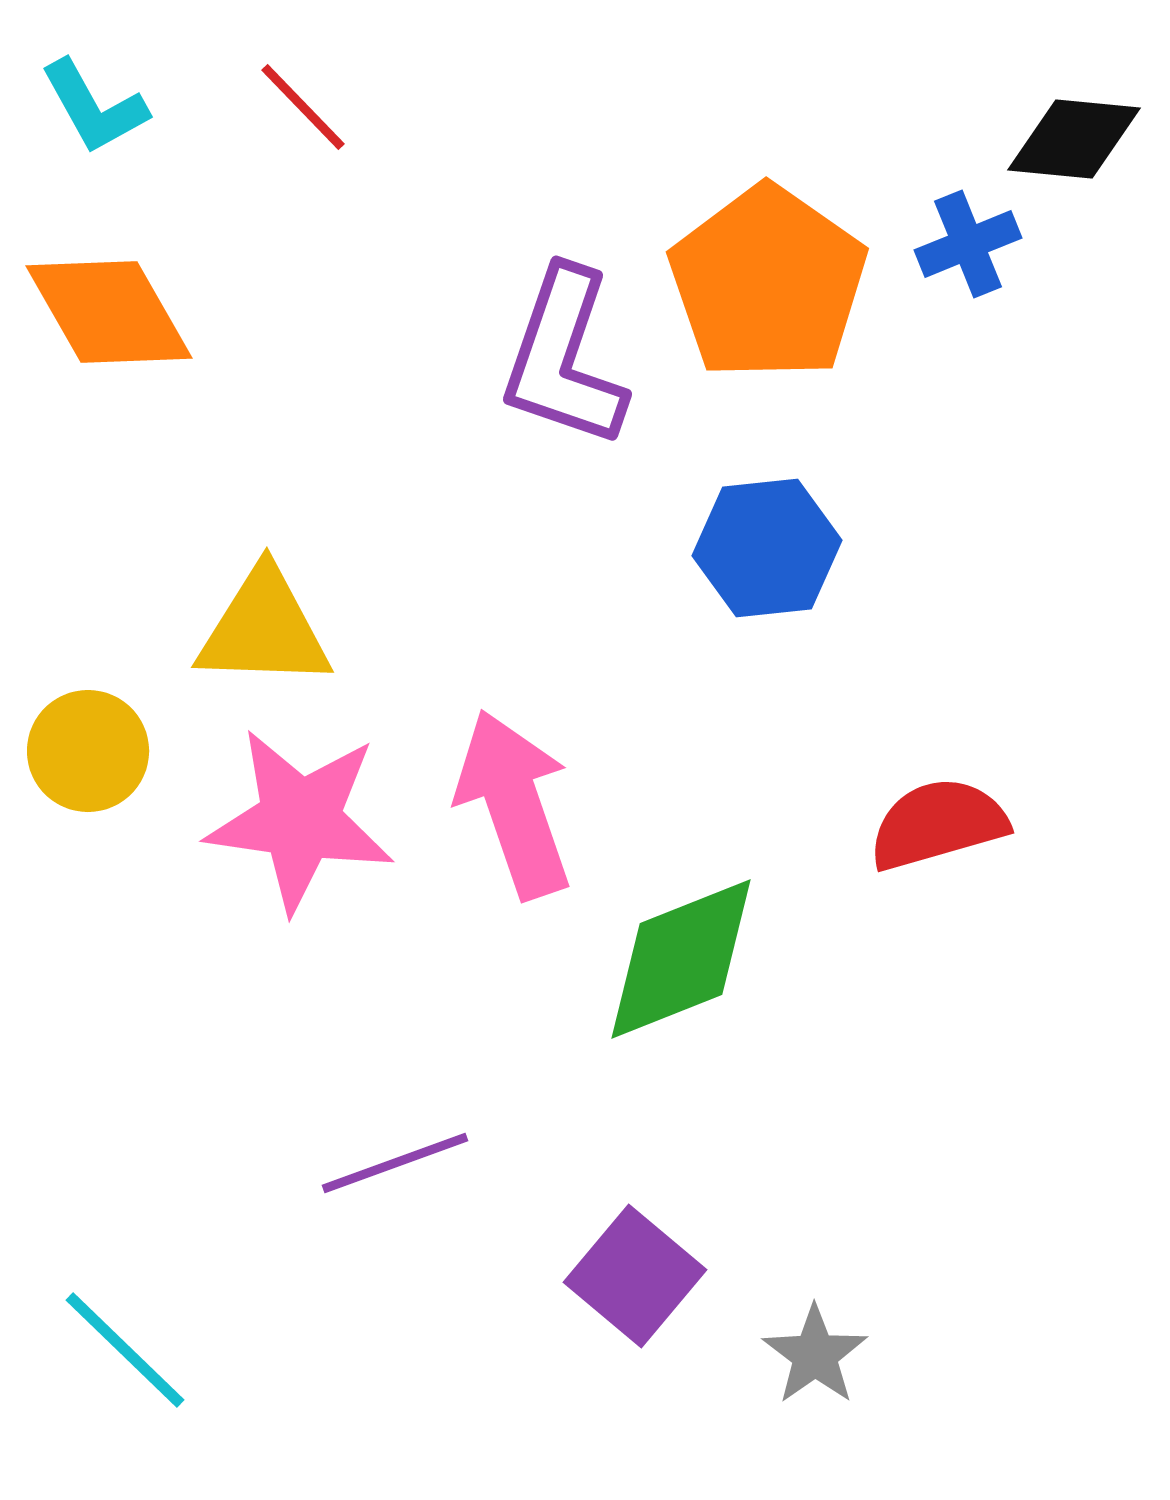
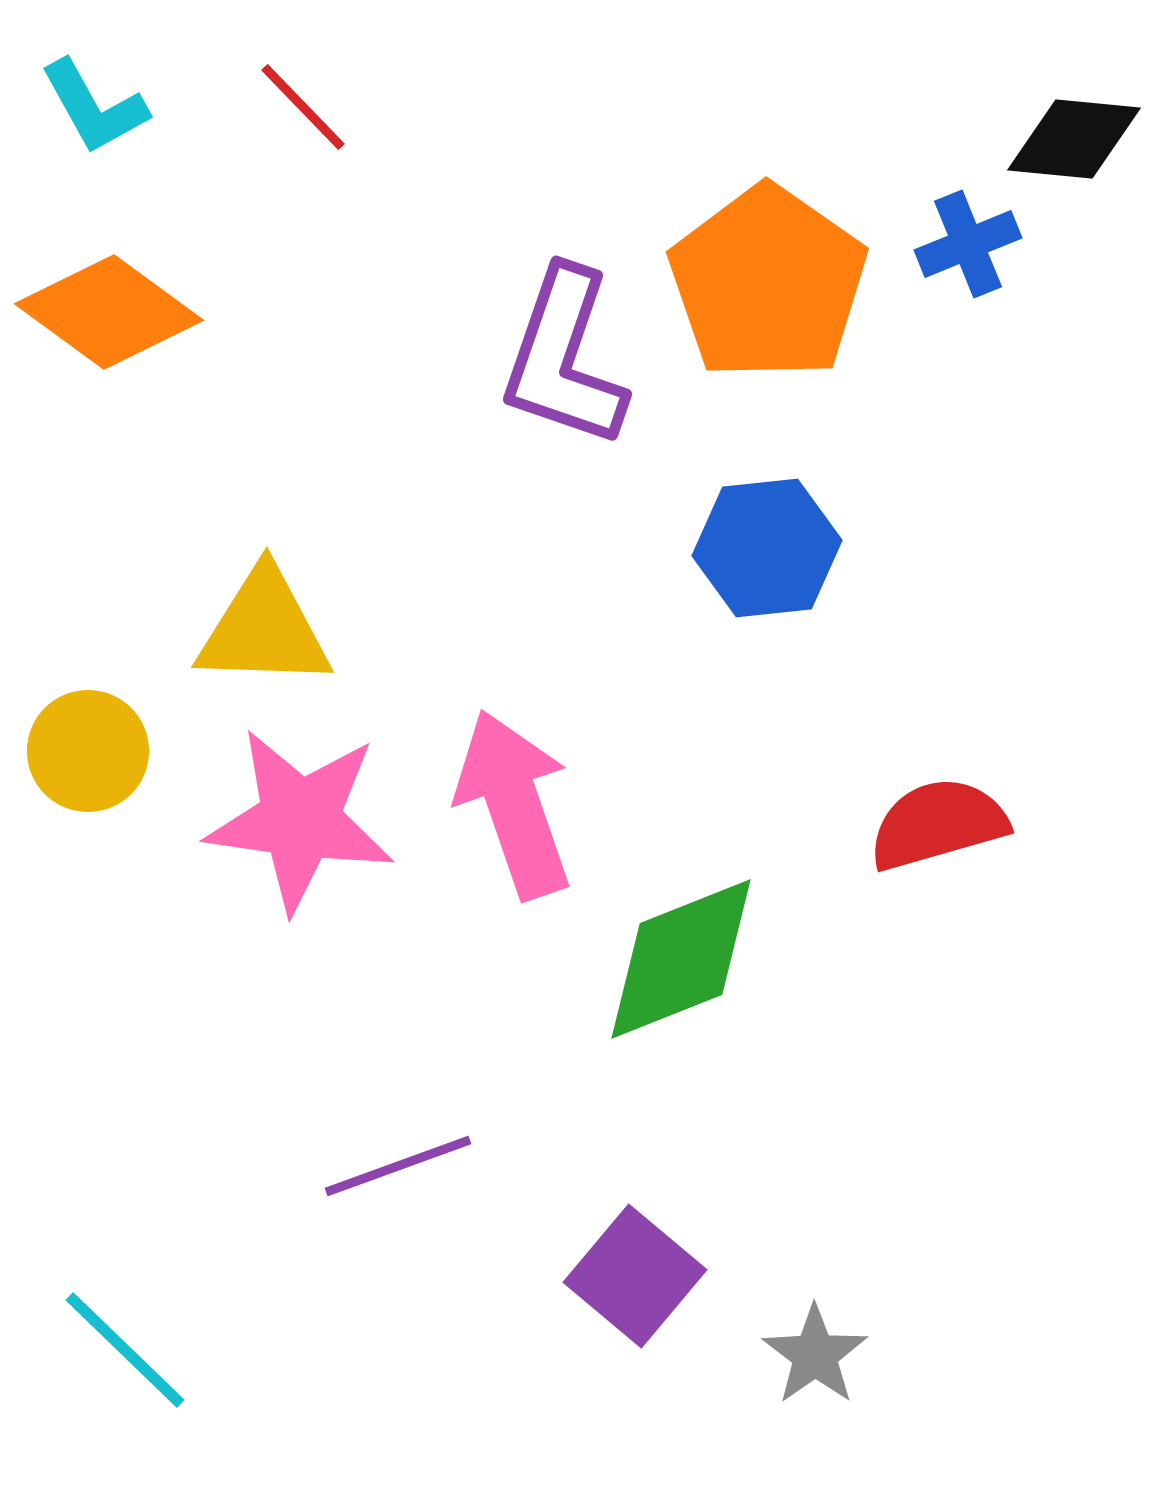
orange diamond: rotated 24 degrees counterclockwise
purple line: moved 3 px right, 3 px down
